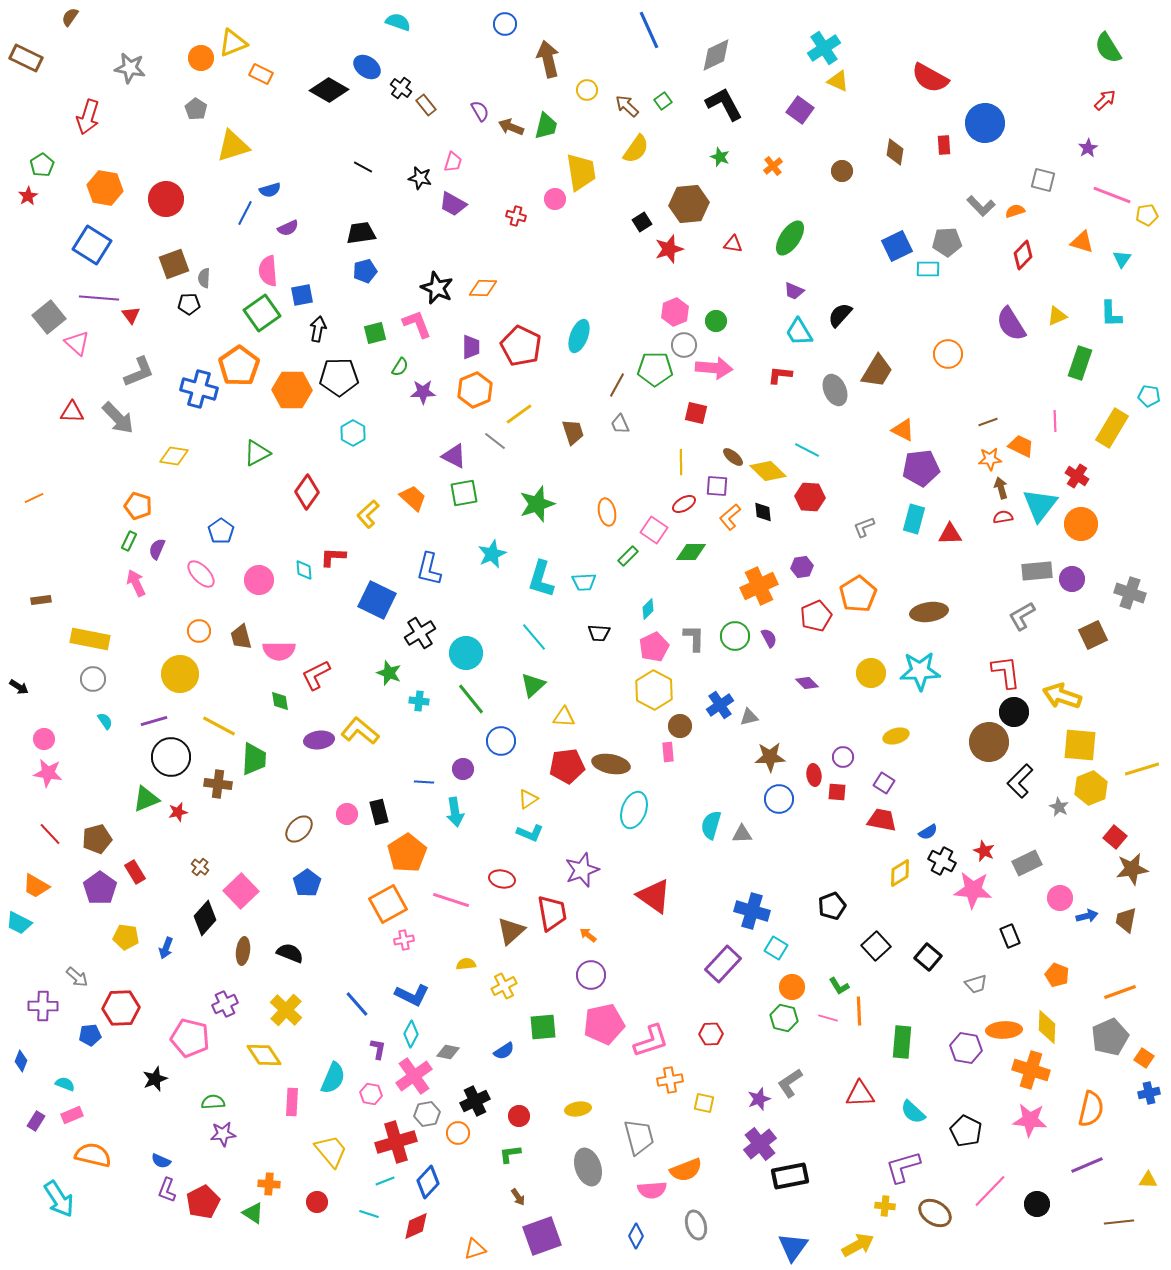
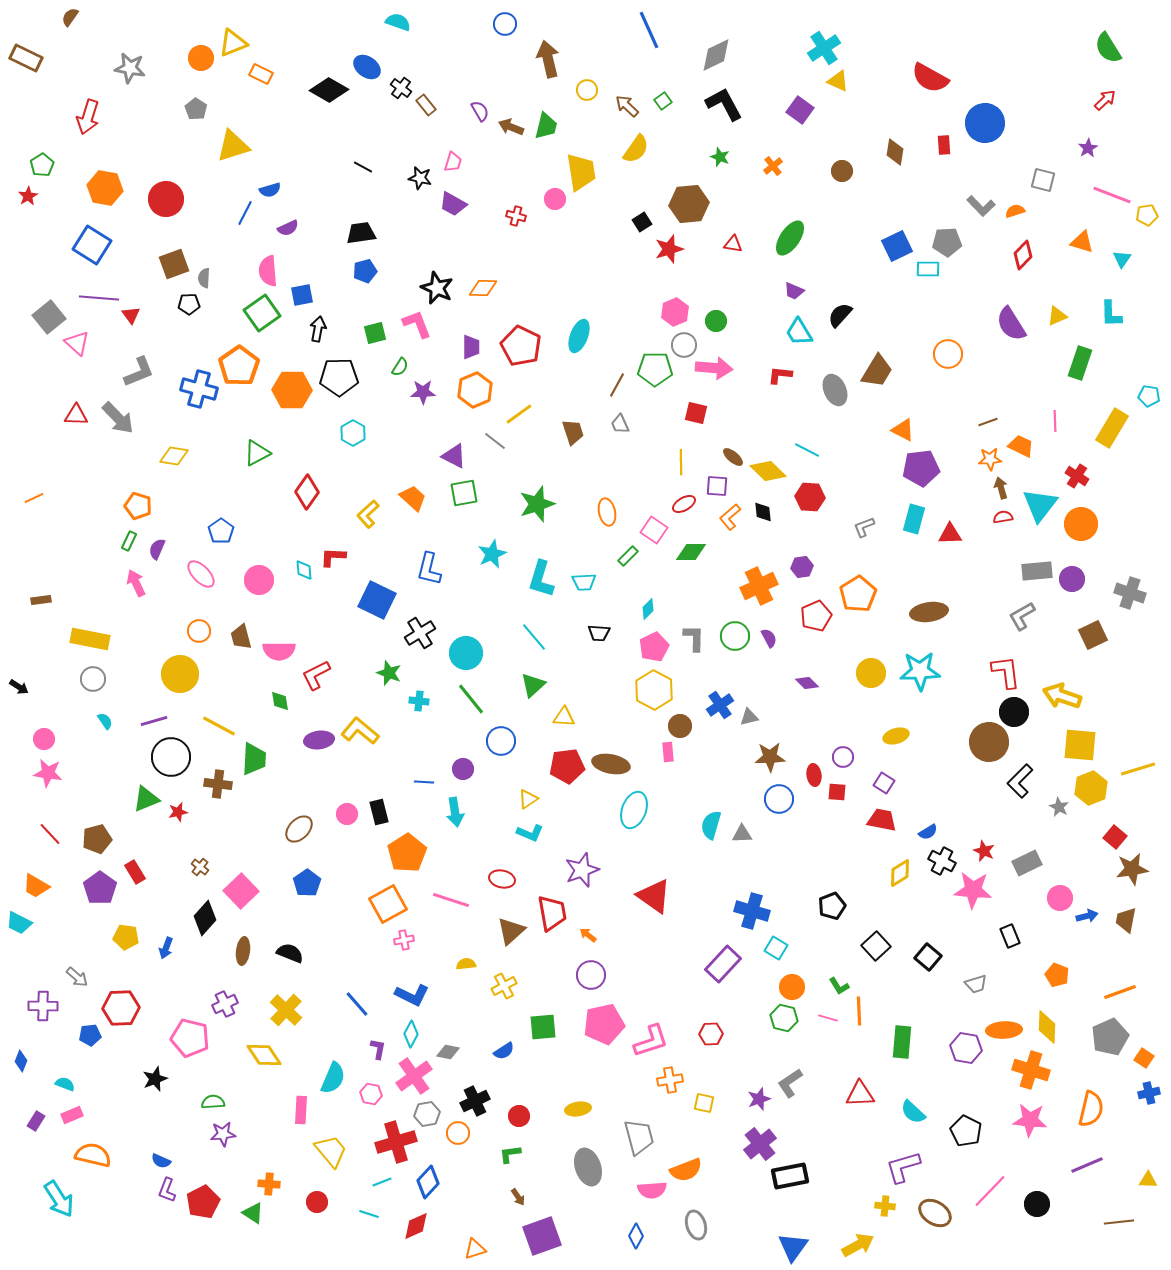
red triangle at (72, 412): moved 4 px right, 3 px down
yellow line at (1142, 769): moved 4 px left
pink rectangle at (292, 1102): moved 9 px right, 8 px down
cyan line at (385, 1181): moved 3 px left, 1 px down
